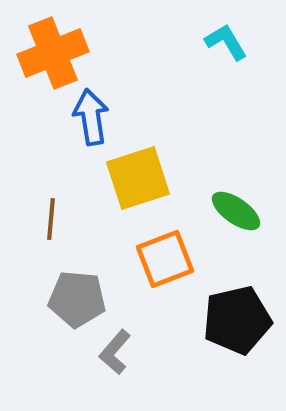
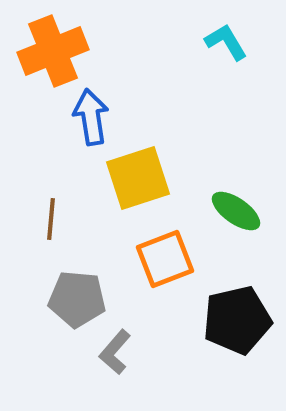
orange cross: moved 2 px up
